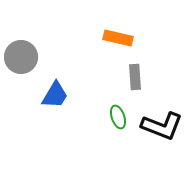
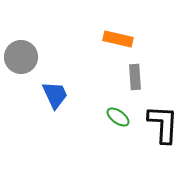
orange rectangle: moved 1 px down
blue trapezoid: rotated 56 degrees counterclockwise
green ellipse: rotated 35 degrees counterclockwise
black L-shape: moved 1 px right, 2 px up; rotated 108 degrees counterclockwise
